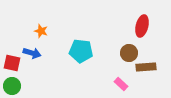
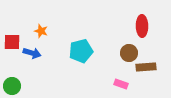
red ellipse: rotated 15 degrees counterclockwise
cyan pentagon: rotated 20 degrees counterclockwise
red square: moved 21 px up; rotated 12 degrees counterclockwise
pink rectangle: rotated 24 degrees counterclockwise
